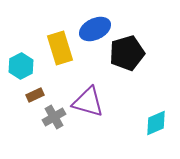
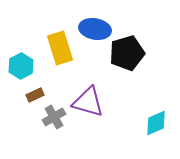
blue ellipse: rotated 36 degrees clockwise
